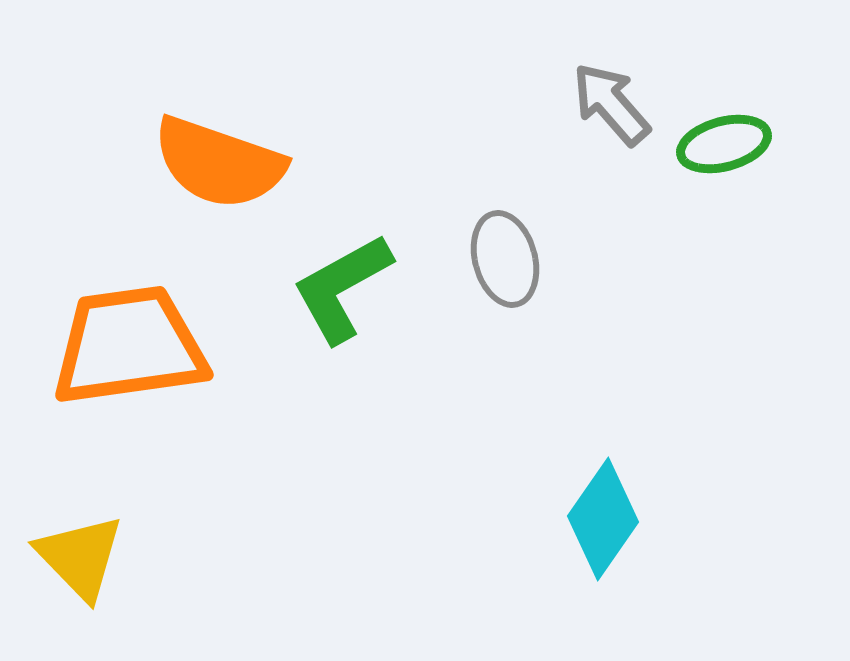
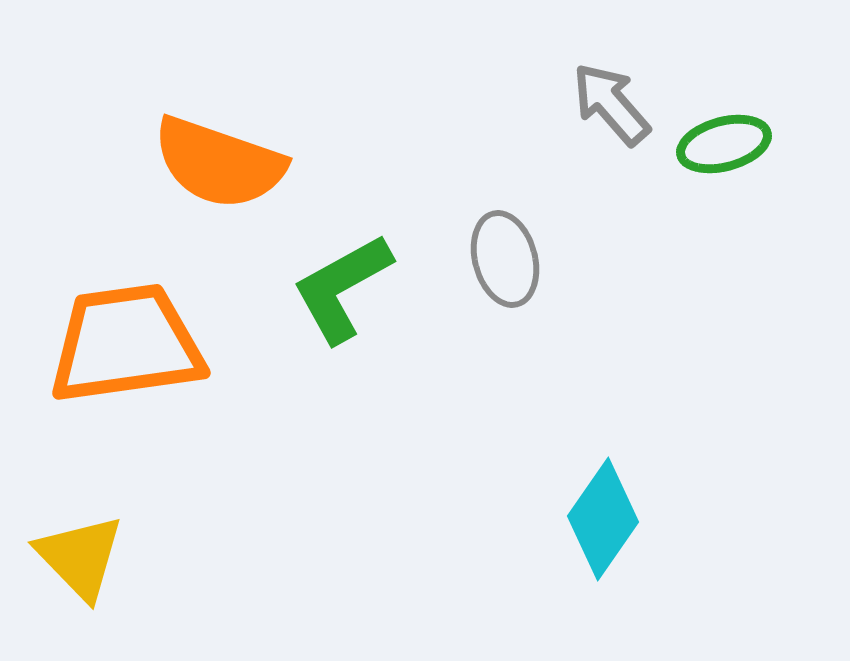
orange trapezoid: moved 3 px left, 2 px up
